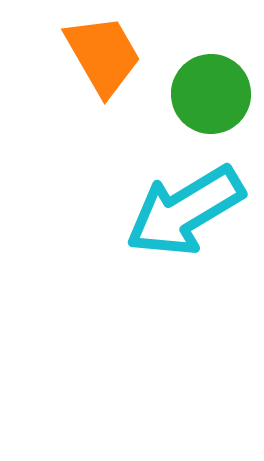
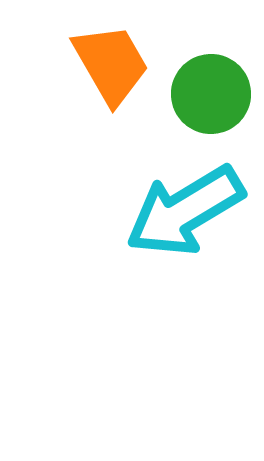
orange trapezoid: moved 8 px right, 9 px down
